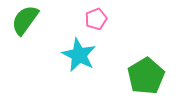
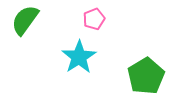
pink pentagon: moved 2 px left
cyan star: moved 2 px down; rotated 12 degrees clockwise
